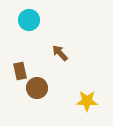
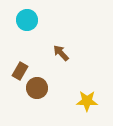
cyan circle: moved 2 px left
brown arrow: moved 1 px right
brown rectangle: rotated 42 degrees clockwise
